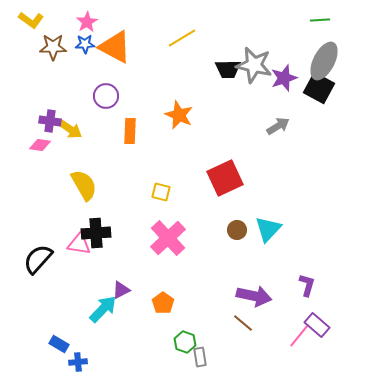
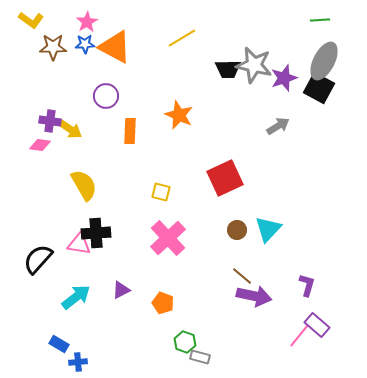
orange pentagon: rotated 15 degrees counterclockwise
cyan arrow: moved 27 px left, 12 px up; rotated 8 degrees clockwise
brown line: moved 1 px left, 47 px up
gray rectangle: rotated 66 degrees counterclockwise
